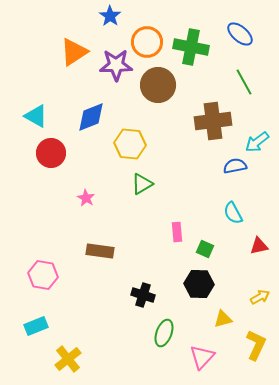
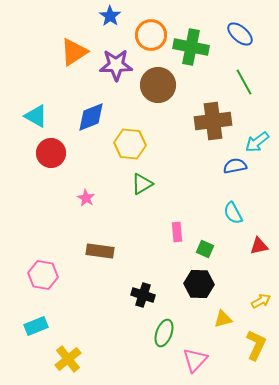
orange circle: moved 4 px right, 7 px up
yellow arrow: moved 1 px right, 4 px down
pink triangle: moved 7 px left, 3 px down
